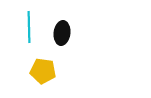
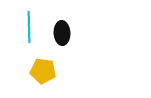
black ellipse: rotated 10 degrees counterclockwise
